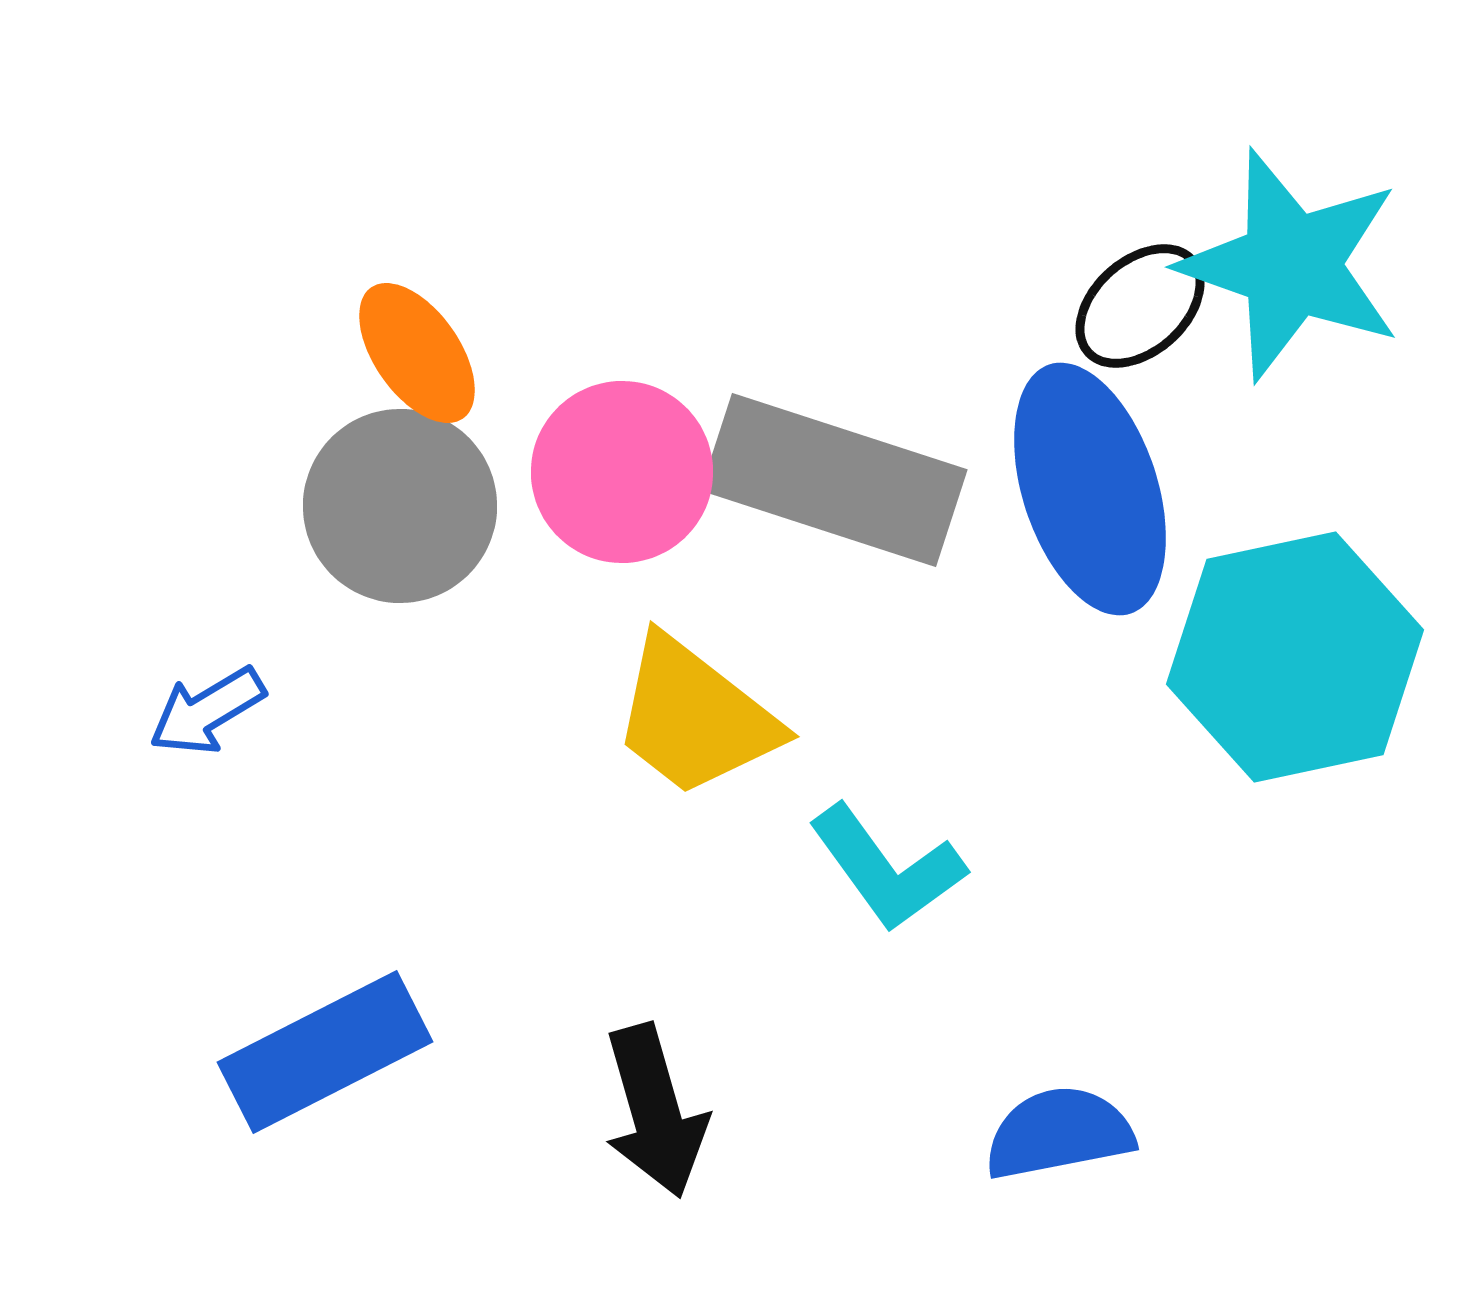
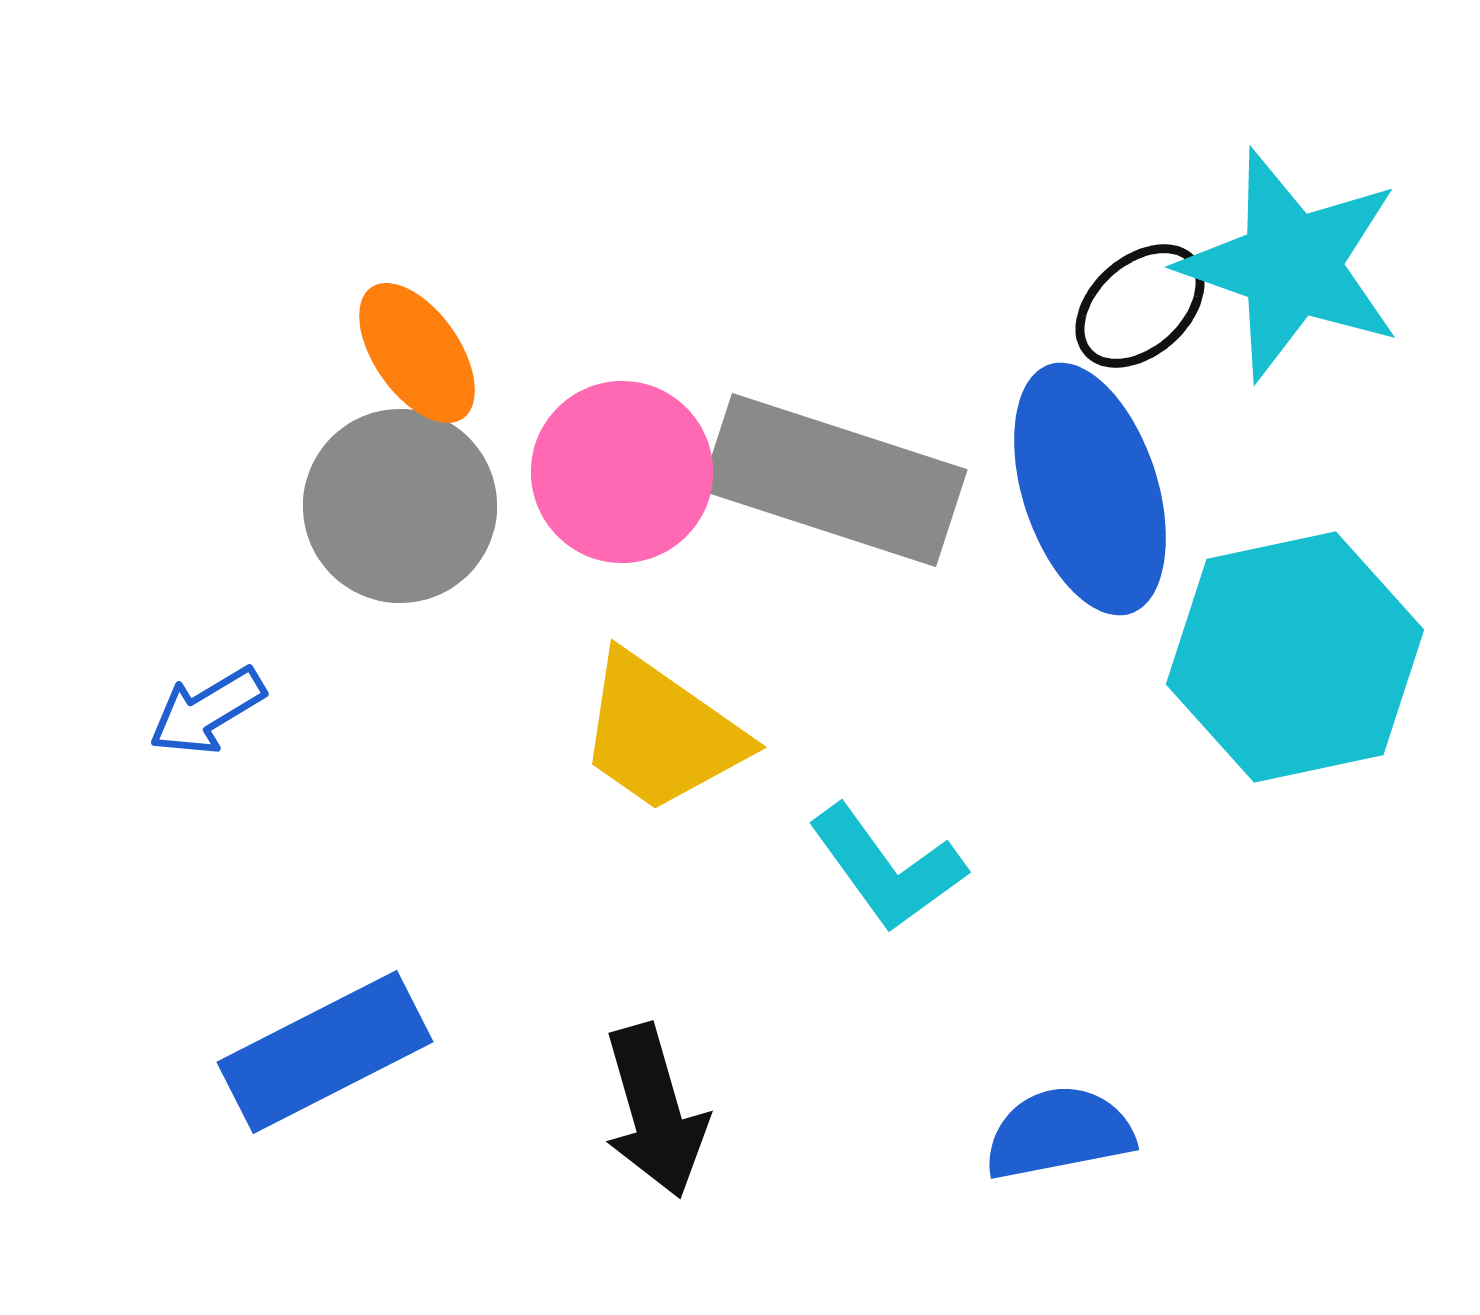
yellow trapezoid: moved 34 px left, 16 px down; rotated 3 degrees counterclockwise
